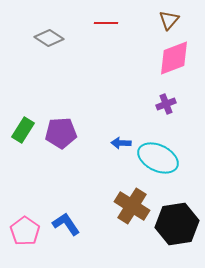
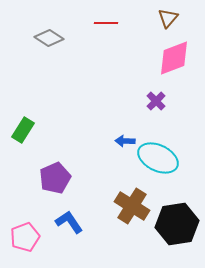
brown triangle: moved 1 px left, 2 px up
purple cross: moved 10 px left, 3 px up; rotated 24 degrees counterclockwise
purple pentagon: moved 6 px left, 45 px down; rotated 20 degrees counterclockwise
blue arrow: moved 4 px right, 2 px up
blue L-shape: moved 3 px right, 2 px up
pink pentagon: moved 6 px down; rotated 16 degrees clockwise
